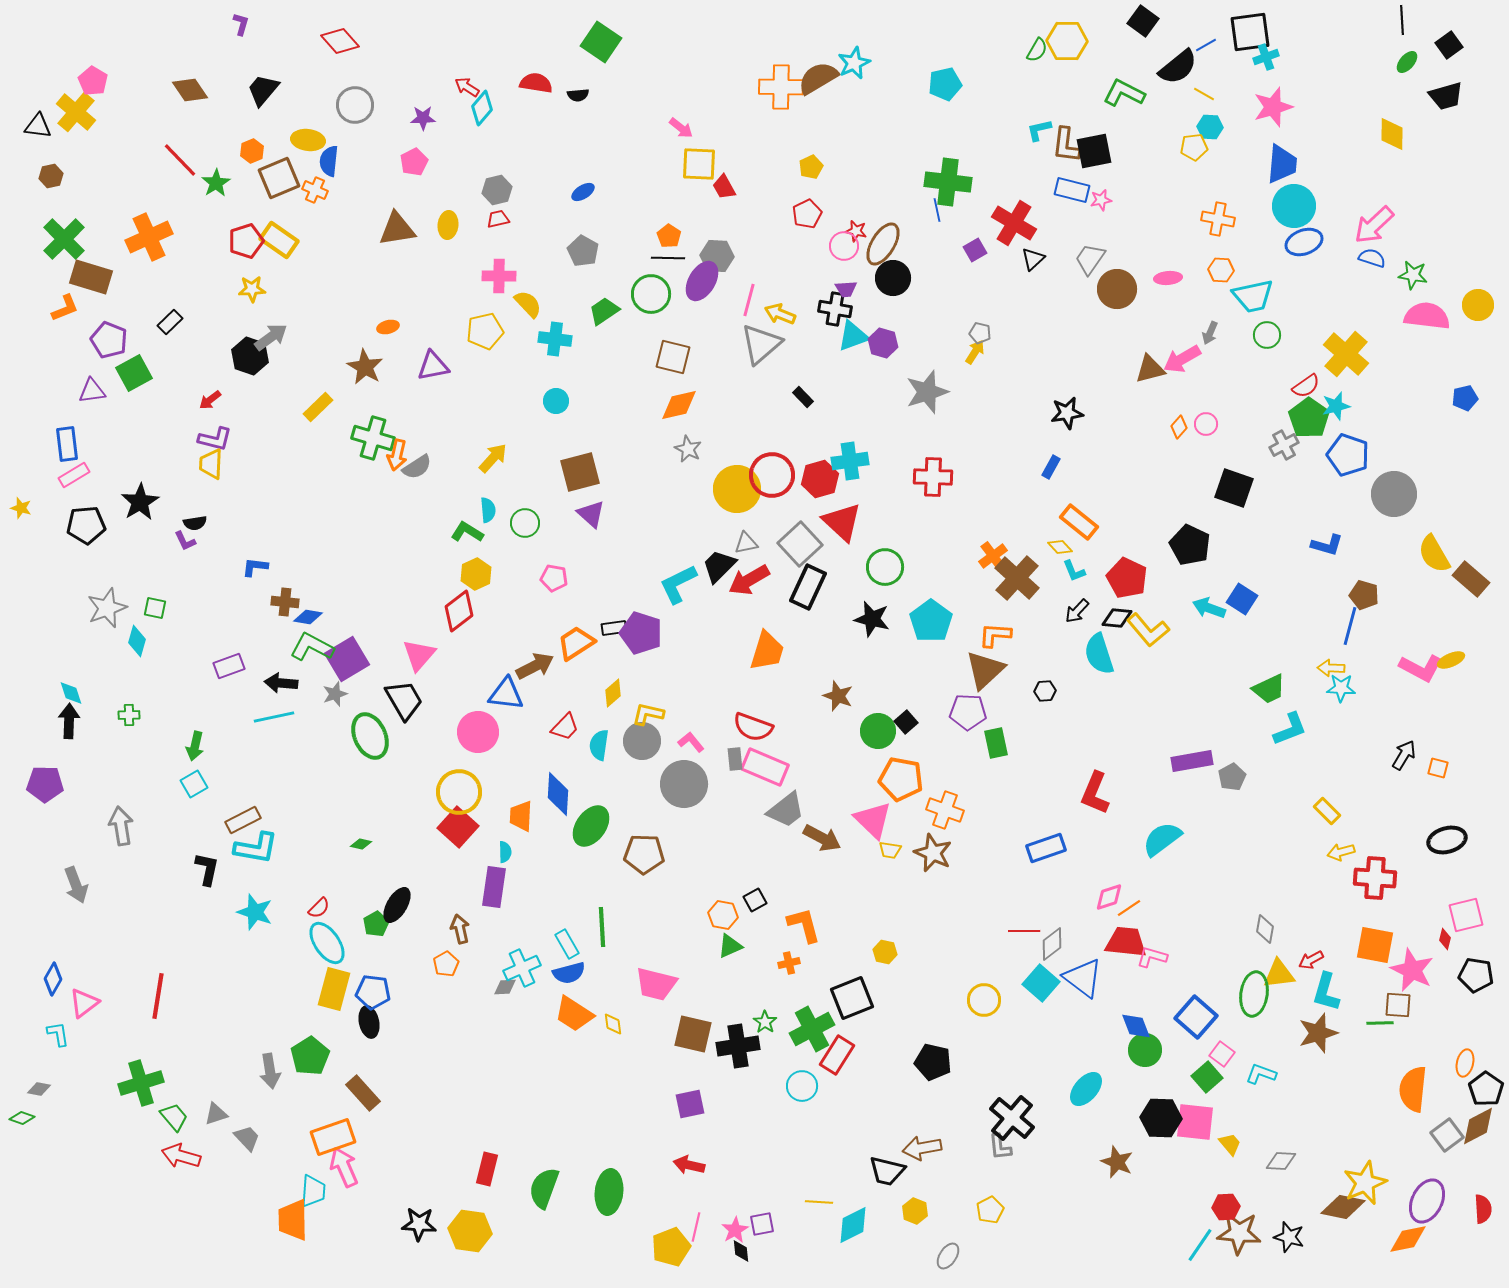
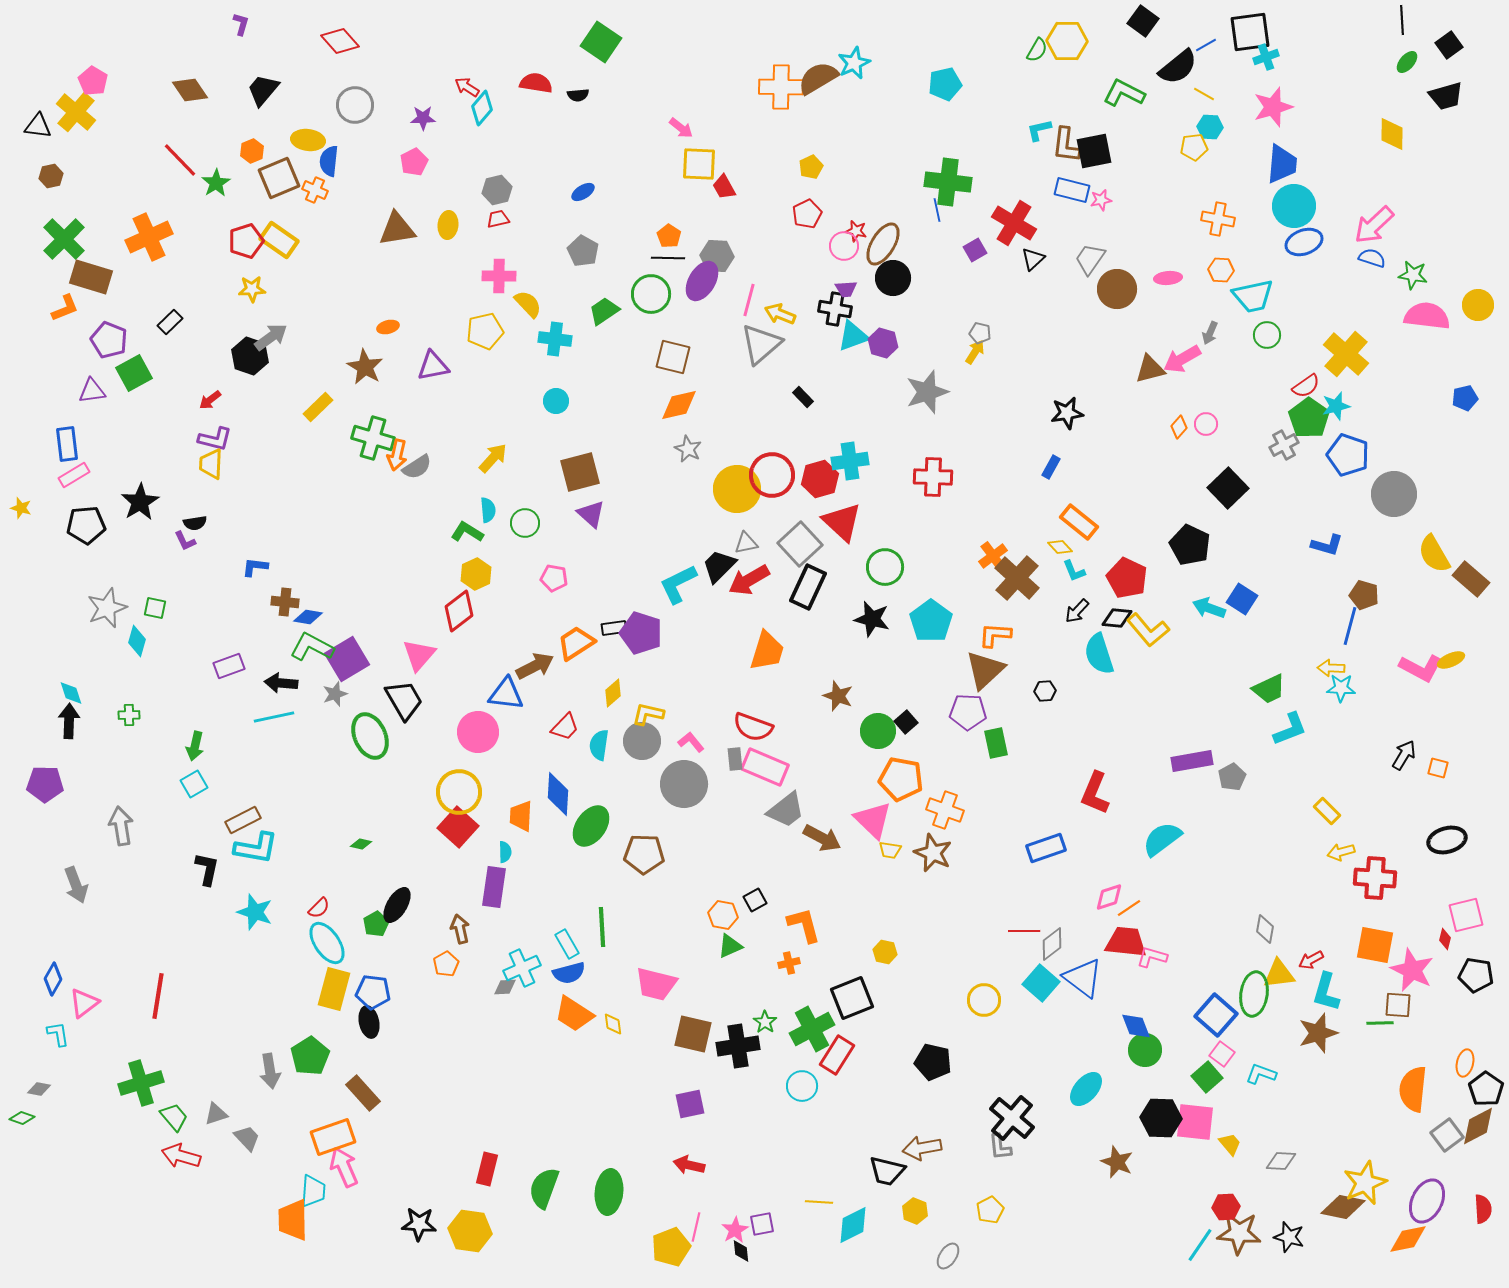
black square at (1234, 488): moved 6 px left; rotated 27 degrees clockwise
blue square at (1196, 1017): moved 20 px right, 2 px up
